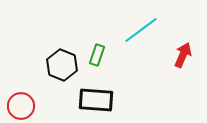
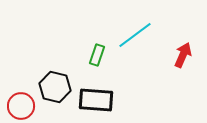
cyan line: moved 6 px left, 5 px down
black hexagon: moved 7 px left, 22 px down; rotated 8 degrees counterclockwise
